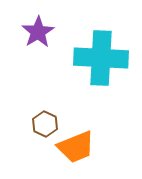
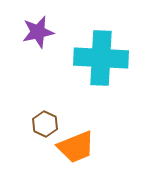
purple star: rotated 20 degrees clockwise
